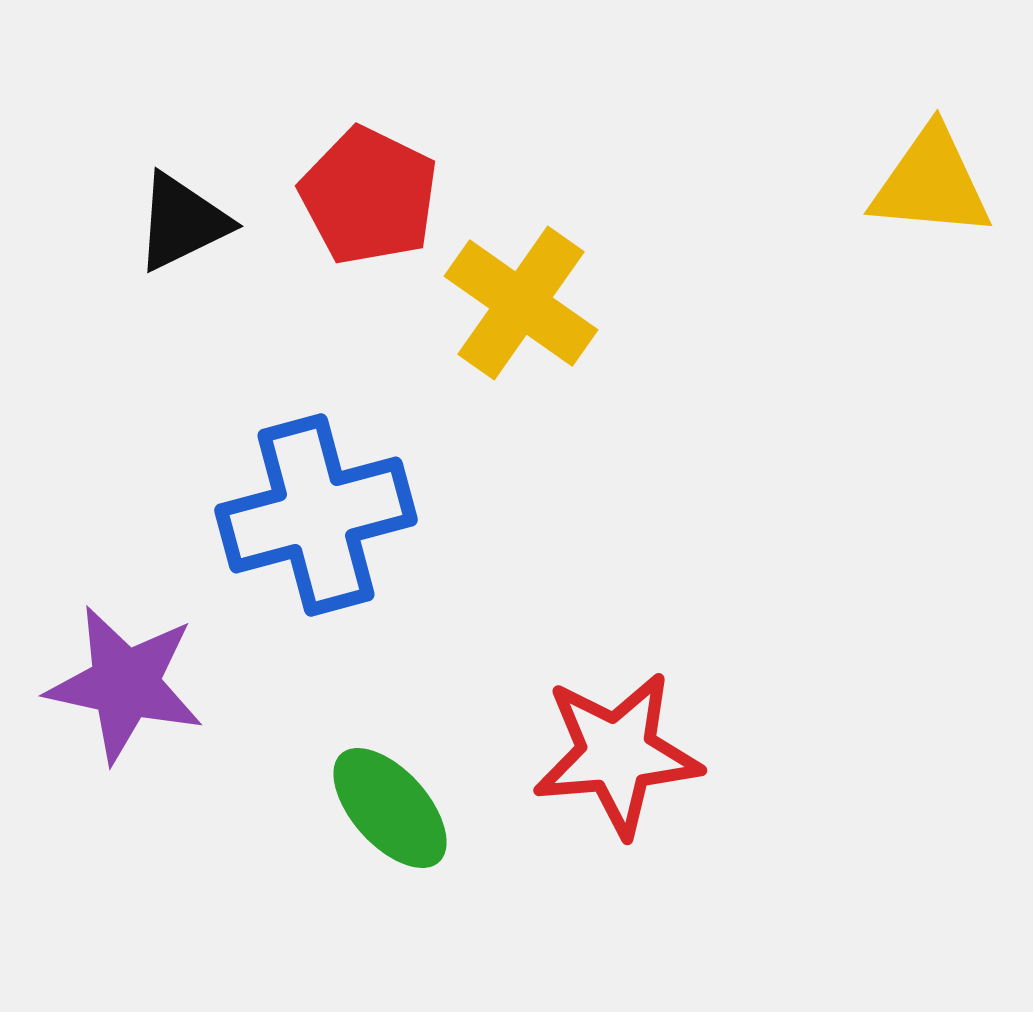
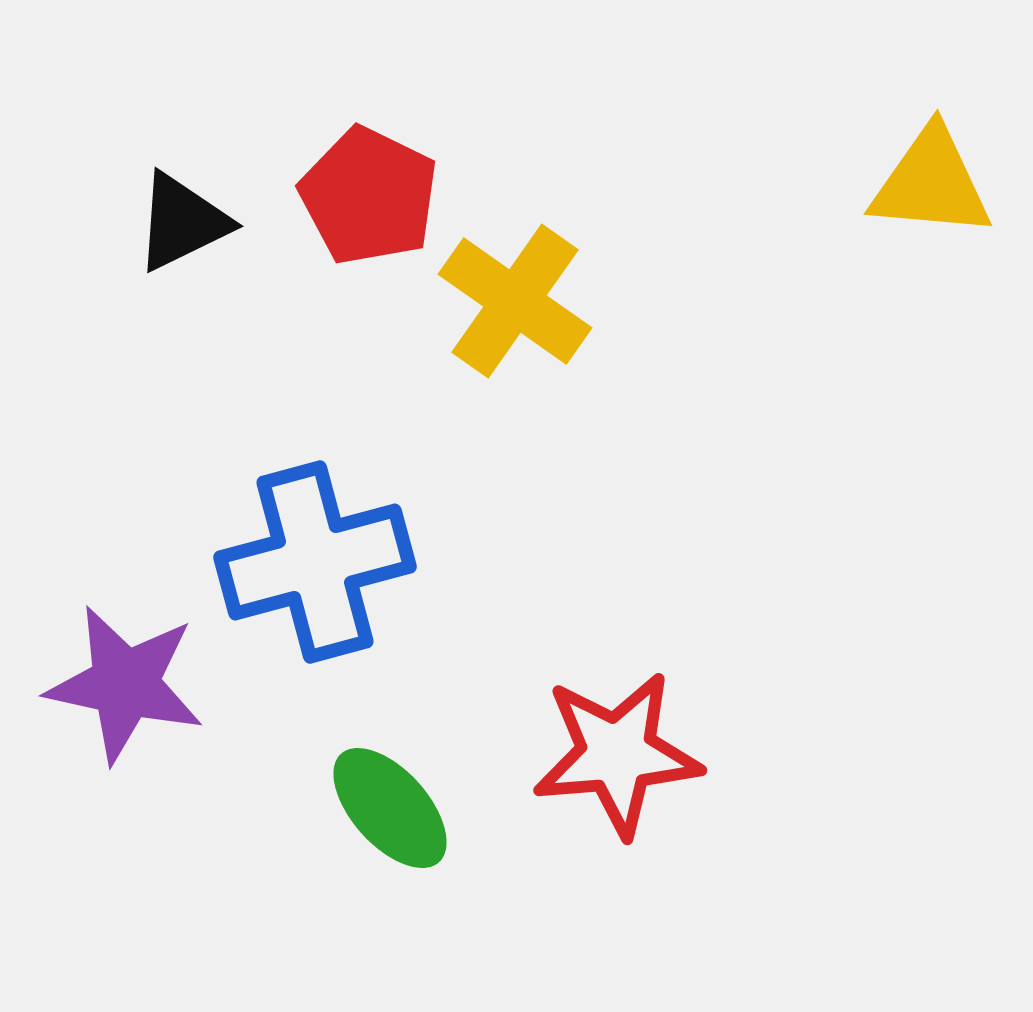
yellow cross: moved 6 px left, 2 px up
blue cross: moved 1 px left, 47 px down
